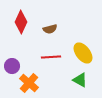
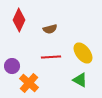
red diamond: moved 2 px left, 2 px up
